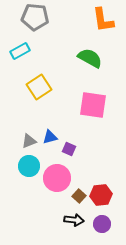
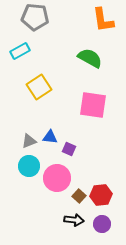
blue triangle: rotated 21 degrees clockwise
